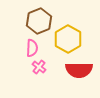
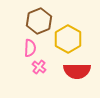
pink semicircle: moved 2 px left
red semicircle: moved 2 px left, 1 px down
